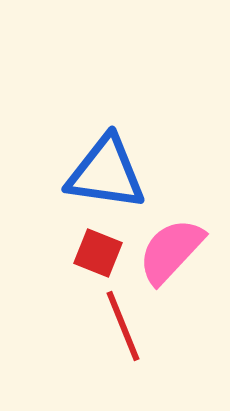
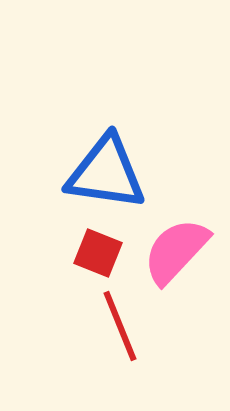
pink semicircle: moved 5 px right
red line: moved 3 px left
